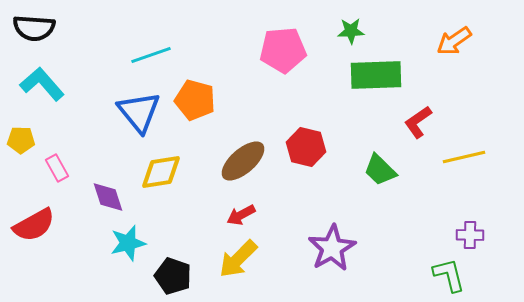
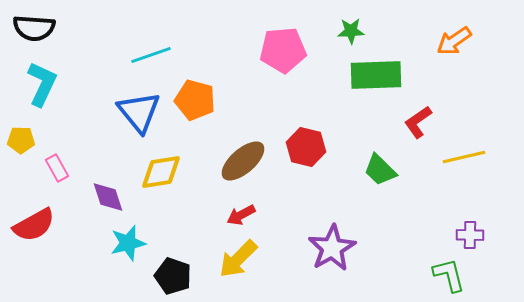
cyan L-shape: rotated 66 degrees clockwise
